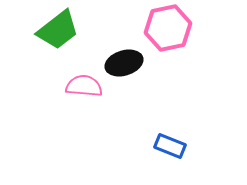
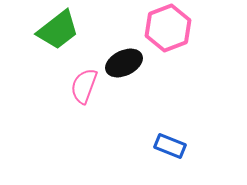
pink hexagon: rotated 9 degrees counterclockwise
black ellipse: rotated 9 degrees counterclockwise
pink semicircle: rotated 75 degrees counterclockwise
